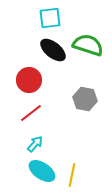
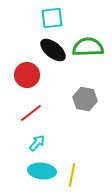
cyan square: moved 2 px right
green semicircle: moved 2 px down; rotated 20 degrees counterclockwise
red circle: moved 2 px left, 5 px up
cyan arrow: moved 2 px right, 1 px up
cyan ellipse: rotated 28 degrees counterclockwise
